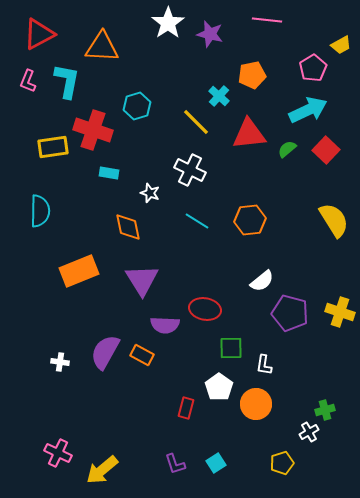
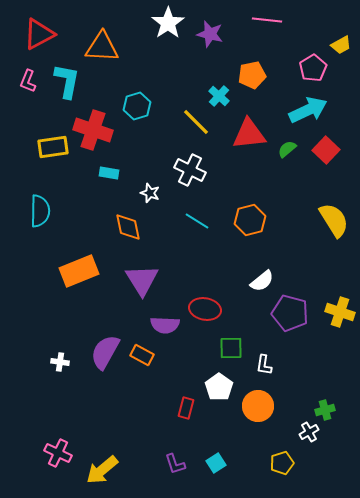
orange hexagon at (250, 220): rotated 8 degrees counterclockwise
orange circle at (256, 404): moved 2 px right, 2 px down
